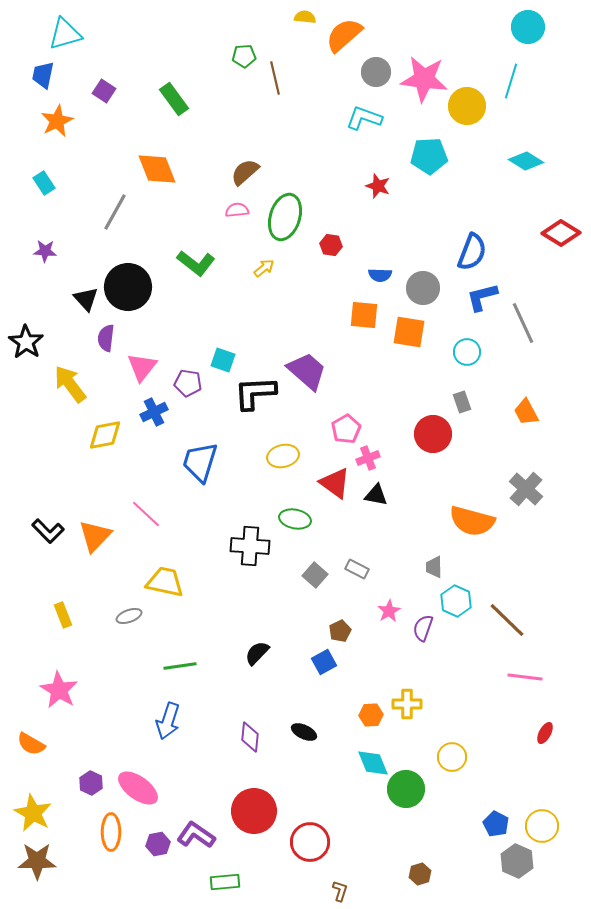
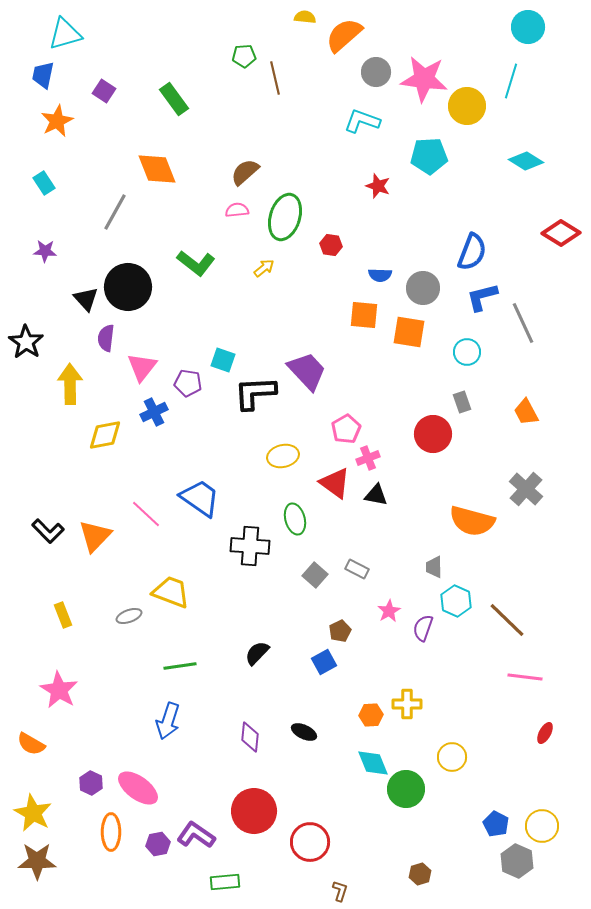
cyan L-shape at (364, 118): moved 2 px left, 3 px down
purple trapezoid at (307, 371): rotated 6 degrees clockwise
yellow arrow at (70, 384): rotated 36 degrees clockwise
blue trapezoid at (200, 462): moved 36 px down; rotated 108 degrees clockwise
green ellipse at (295, 519): rotated 64 degrees clockwise
yellow trapezoid at (165, 582): moved 6 px right, 10 px down; rotated 9 degrees clockwise
